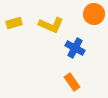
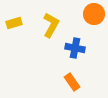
yellow L-shape: rotated 85 degrees counterclockwise
blue cross: rotated 18 degrees counterclockwise
